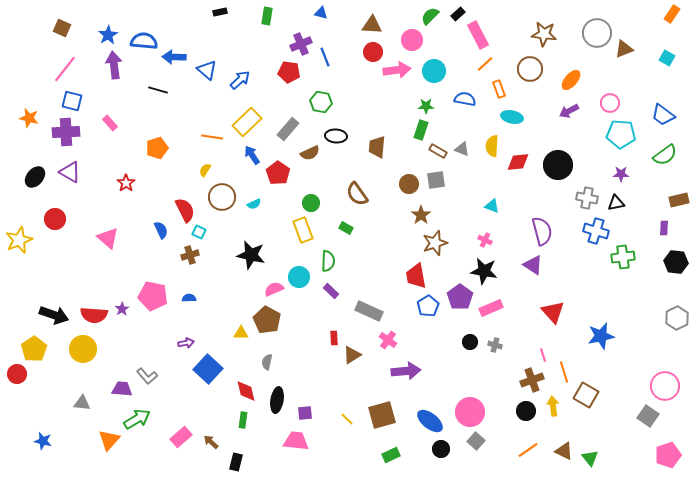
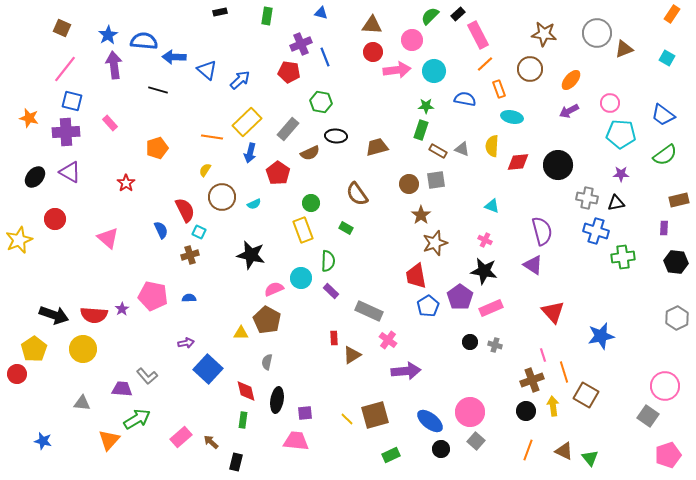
brown trapezoid at (377, 147): rotated 70 degrees clockwise
blue arrow at (252, 155): moved 2 px left, 2 px up; rotated 132 degrees counterclockwise
cyan circle at (299, 277): moved 2 px right, 1 px down
brown square at (382, 415): moved 7 px left
orange line at (528, 450): rotated 35 degrees counterclockwise
